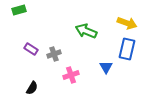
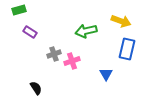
yellow arrow: moved 6 px left, 2 px up
green arrow: rotated 35 degrees counterclockwise
purple rectangle: moved 1 px left, 17 px up
blue triangle: moved 7 px down
pink cross: moved 1 px right, 14 px up
black semicircle: moved 4 px right; rotated 64 degrees counterclockwise
